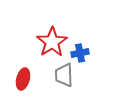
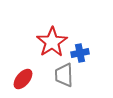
red ellipse: rotated 25 degrees clockwise
